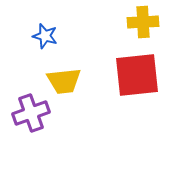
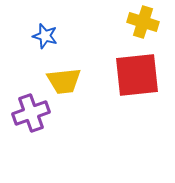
yellow cross: rotated 20 degrees clockwise
